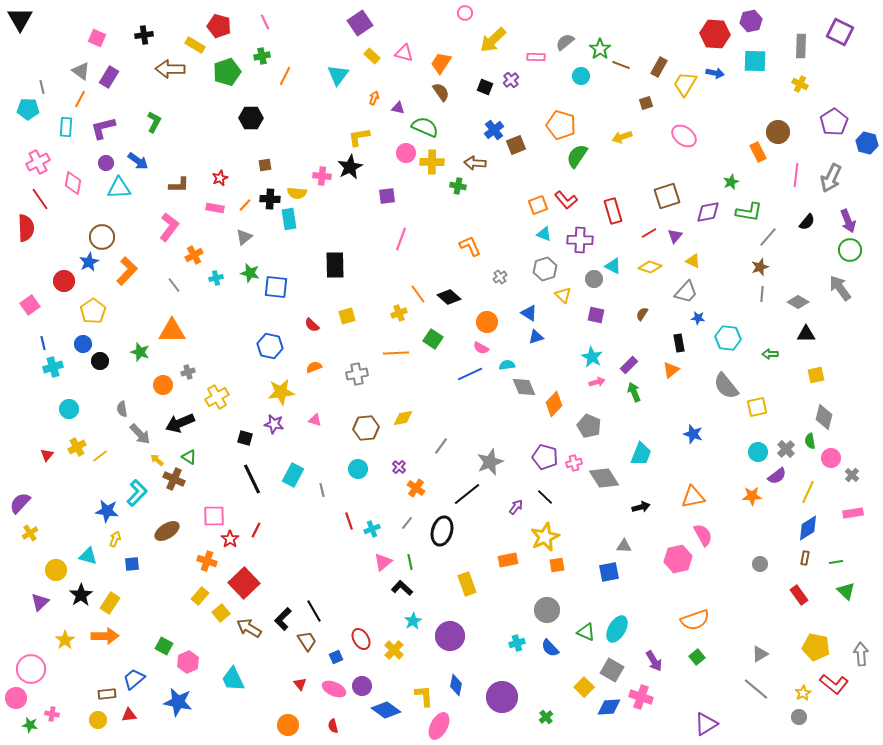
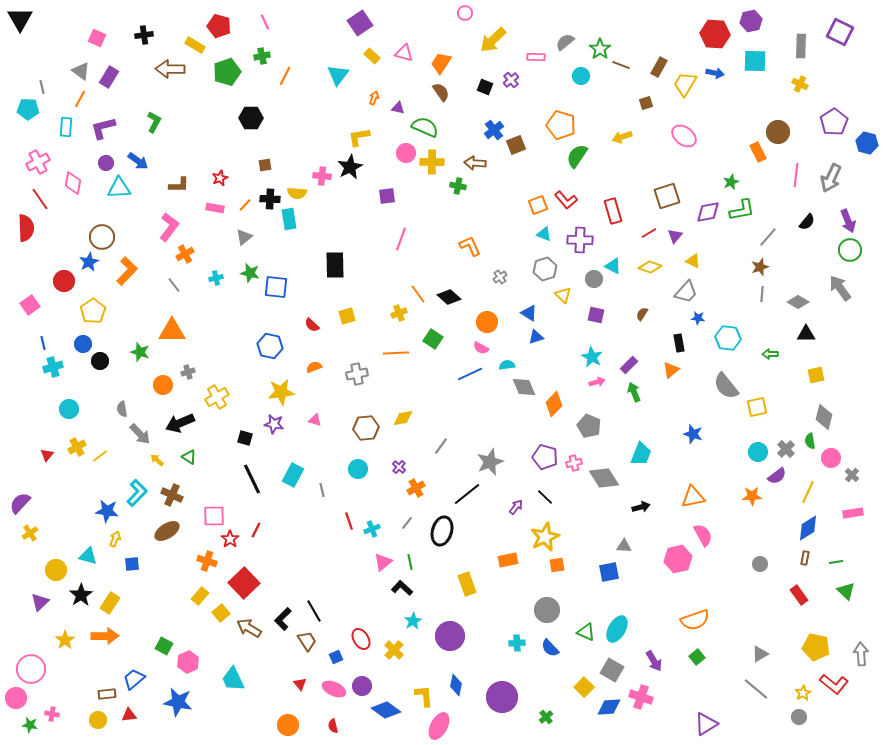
green L-shape at (749, 212): moved 7 px left, 2 px up; rotated 20 degrees counterclockwise
orange cross at (194, 255): moved 9 px left, 1 px up
brown cross at (174, 479): moved 2 px left, 16 px down
orange cross at (416, 488): rotated 24 degrees clockwise
cyan cross at (517, 643): rotated 14 degrees clockwise
